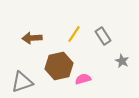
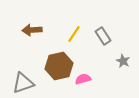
brown arrow: moved 8 px up
gray star: moved 1 px right
gray triangle: moved 1 px right, 1 px down
